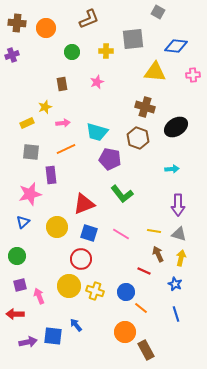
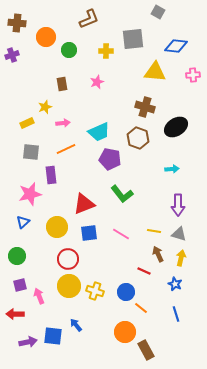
orange circle at (46, 28): moved 9 px down
green circle at (72, 52): moved 3 px left, 2 px up
cyan trapezoid at (97, 132): moved 2 px right; rotated 40 degrees counterclockwise
blue square at (89, 233): rotated 24 degrees counterclockwise
red circle at (81, 259): moved 13 px left
